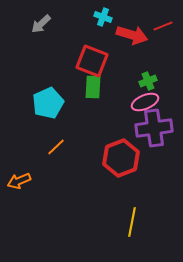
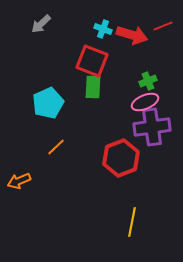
cyan cross: moved 12 px down
purple cross: moved 2 px left, 1 px up
